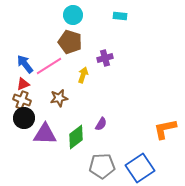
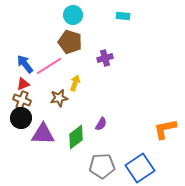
cyan rectangle: moved 3 px right
yellow arrow: moved 8 px left, 8 px down
black circle: moved 3 px left
purple triangle: moved 2 px left
